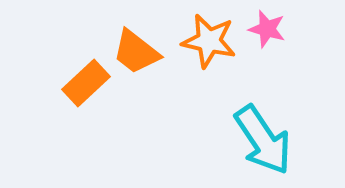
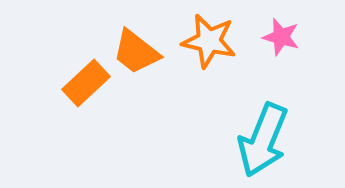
pink star: moved 14 px right, 8 px down
cyan arrow: rotated 56 degrees clockwise
